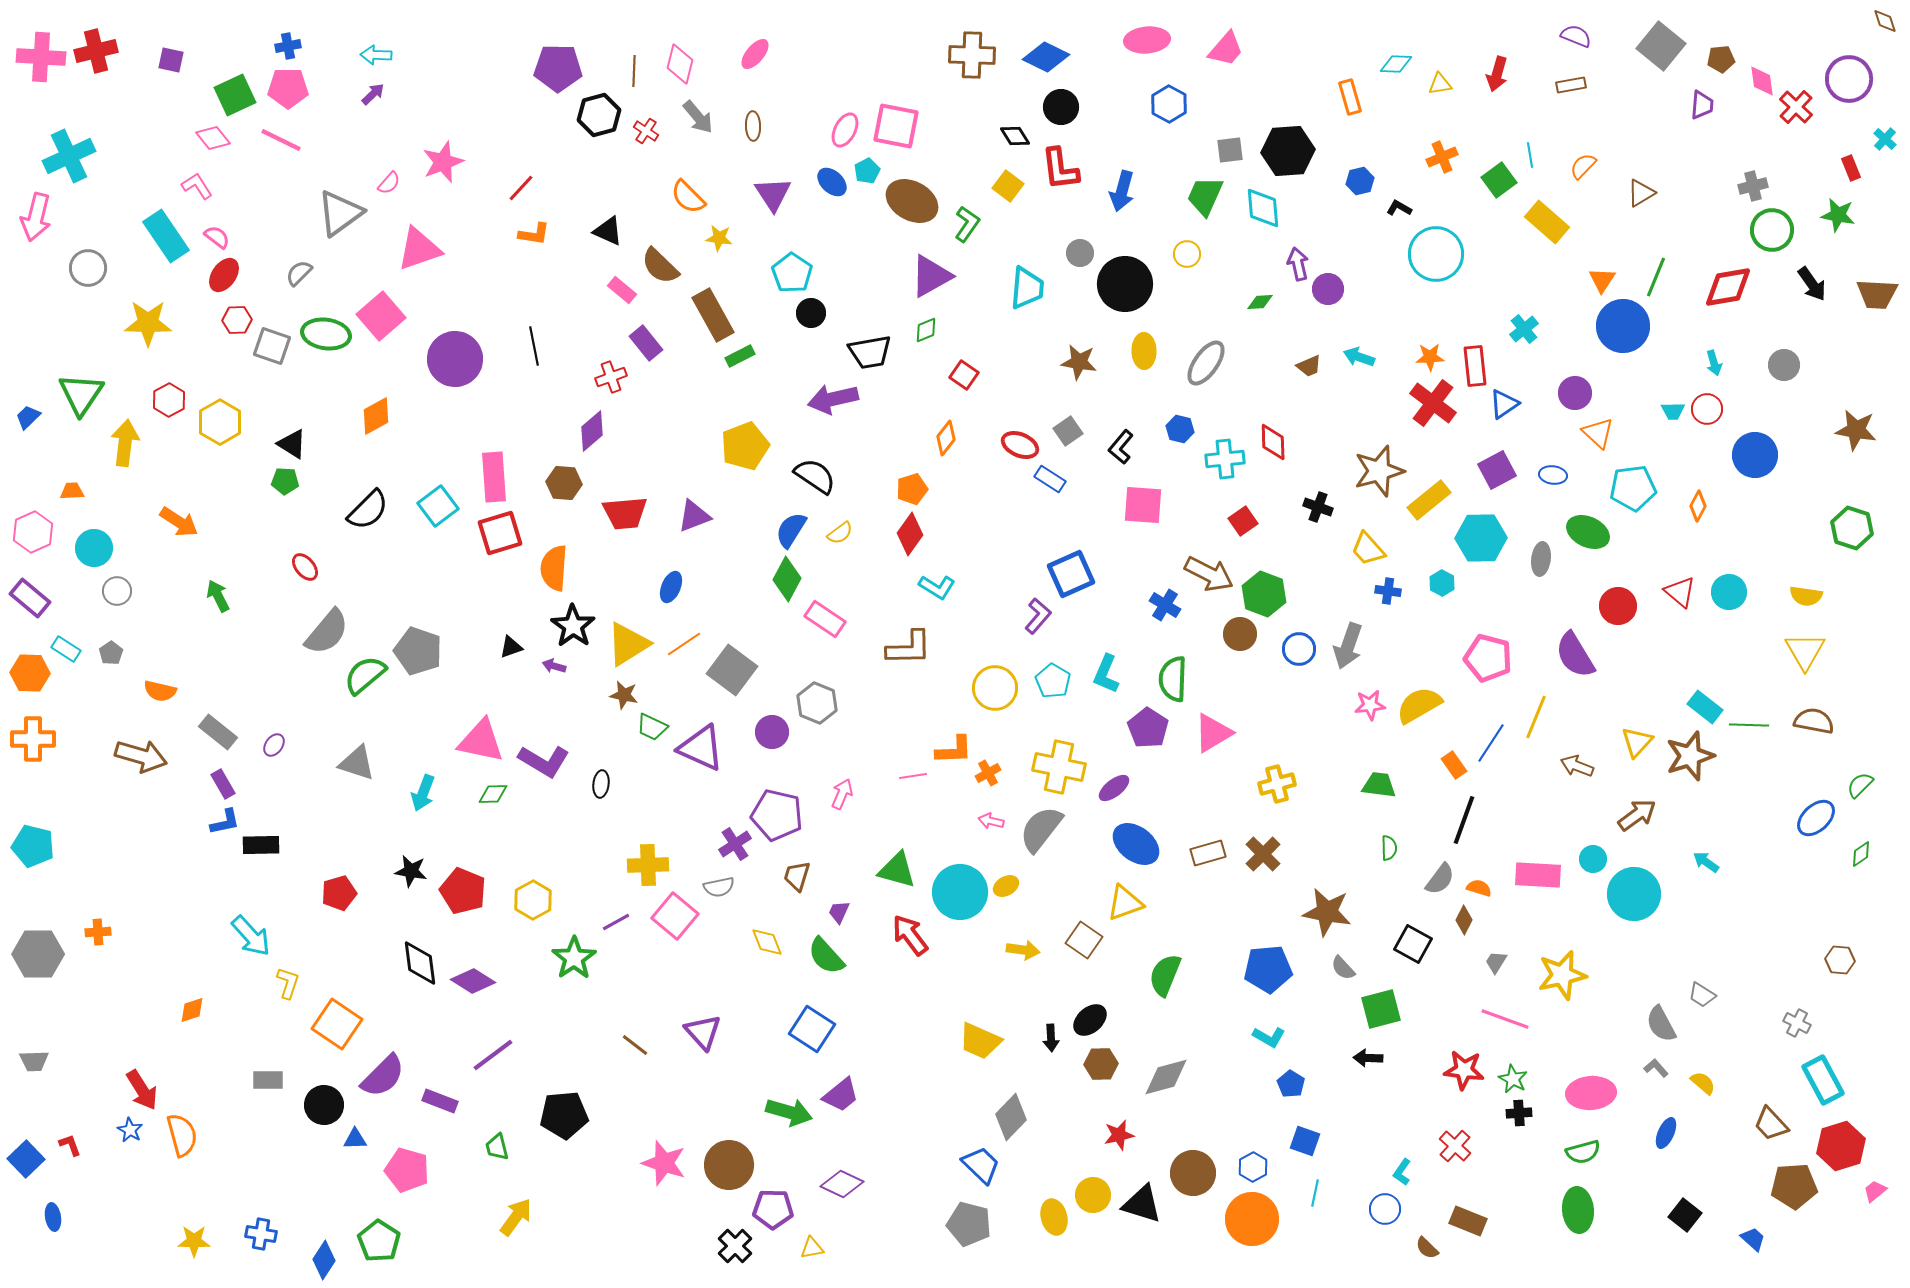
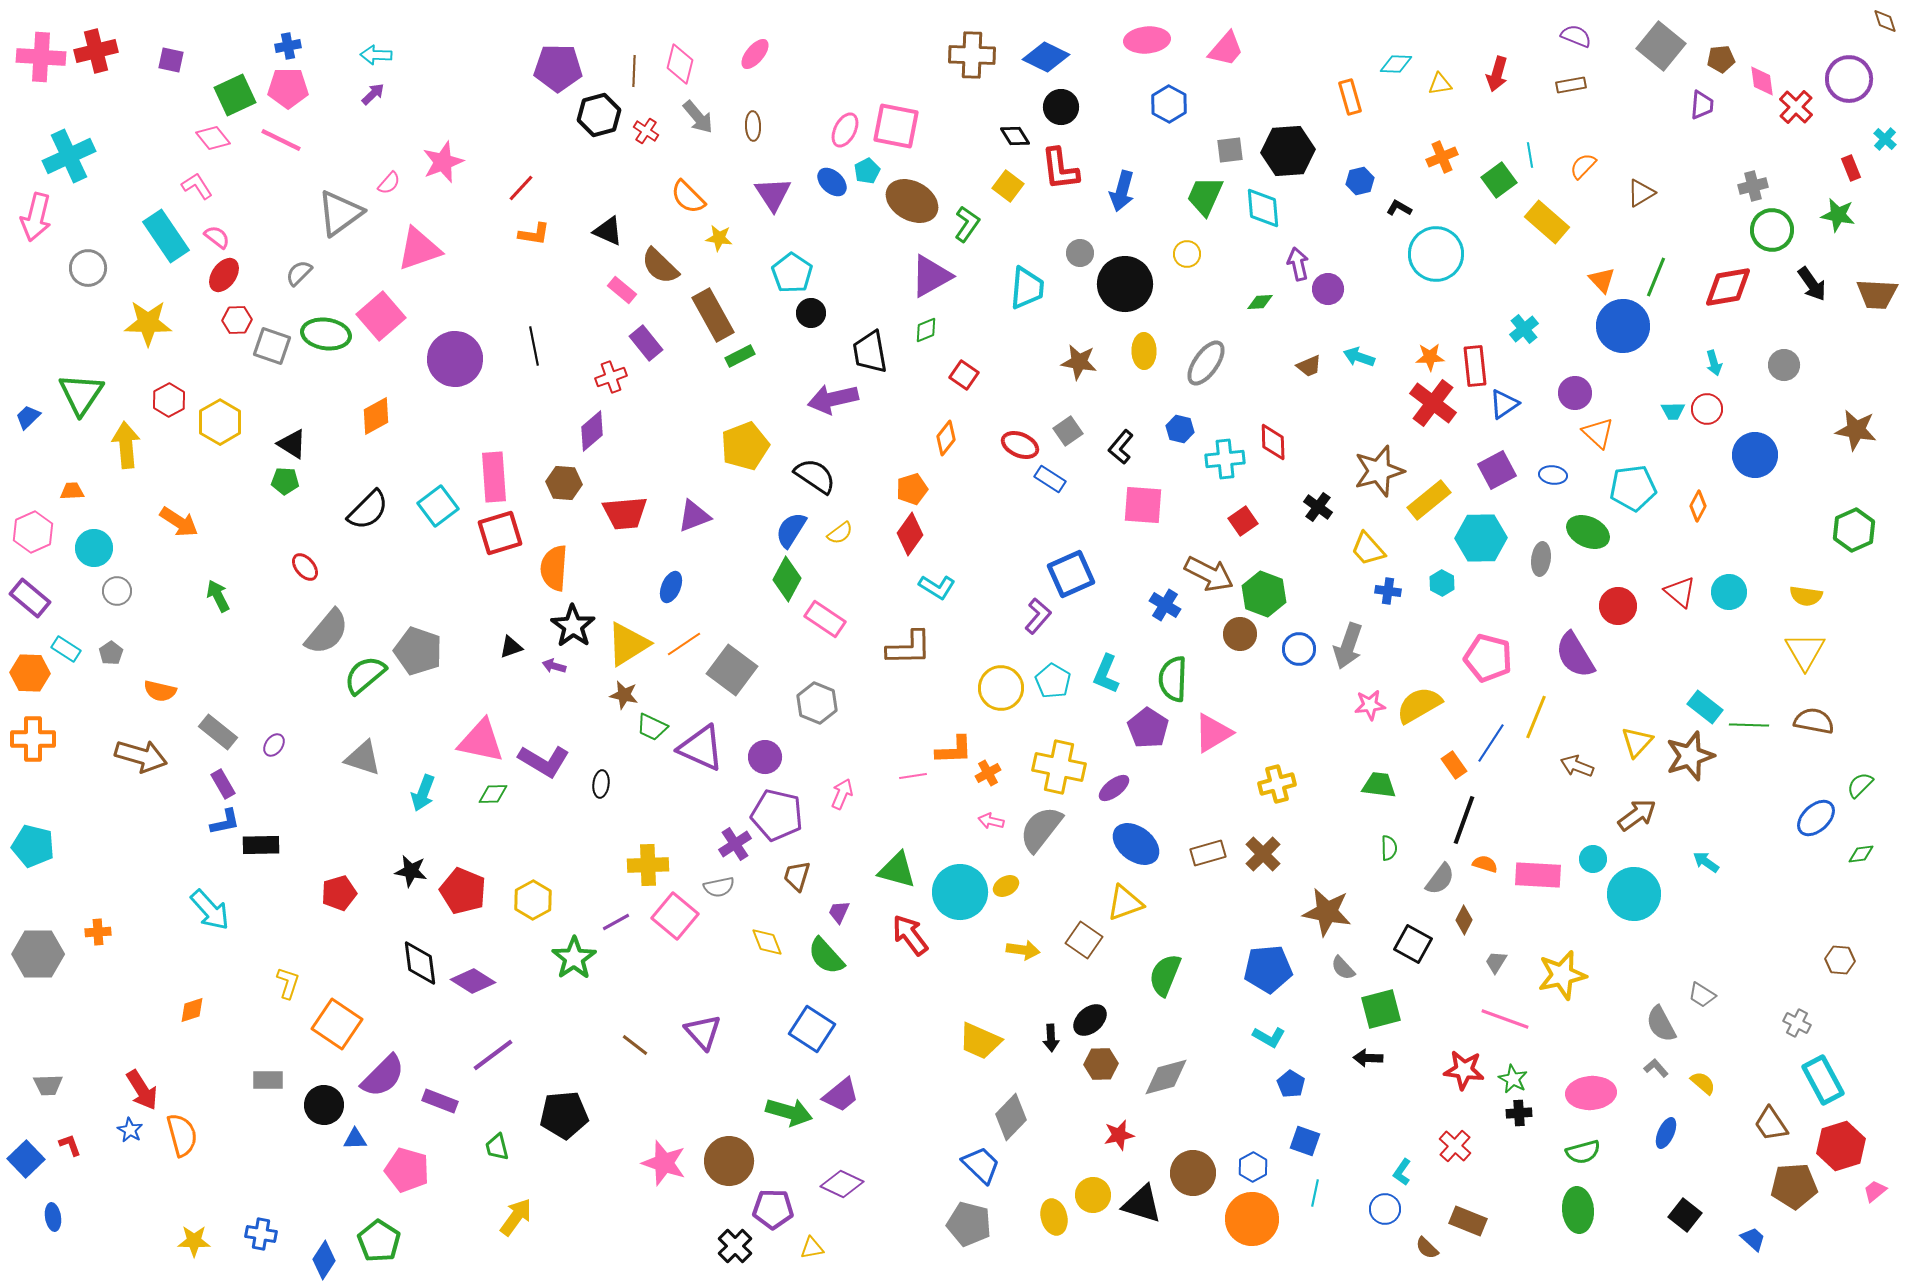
orange triangle at (1602, 280): rotated 16 degrees counterclockwise
black trapezoid at (870, 352): rotated 90 degrees clockwise
yellow arrow at (125, 443): moved 1 px right, 2 px down; rotated 12 degrees counterclockwise
black cross at (1318, 507): rotated 16 degrees clockwise
green hexagon at (1852, 528): moved 2 px right, 2 px down; rotated 18 degrees clockwise
yellow circle at (995, 688): moved 6 px right
purple circle at (772, 732): moved 7 px left, 25 px down
gray triangle at (357, 763): moved 6 px right, 5 px up
green diamond at (1861, 854): rotated 28 degrees clockwise
orange semicircle at (1479, 888): moved 6 px right, 24 px up
cyan arrow at (251, 936): moved 41 px left, 26 px up
gray trapezoid at (34, 1061): moved 14 px right, 24 px down
brown trapezoid at (1771, 1124): rotated 9 degrees clockwise
brown circle at (729, 1165): moved 4 px up
